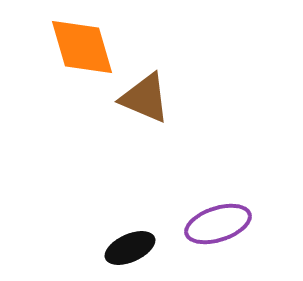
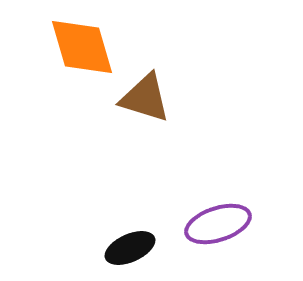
brown triangle: rotated 6 degrees counterclockwise
